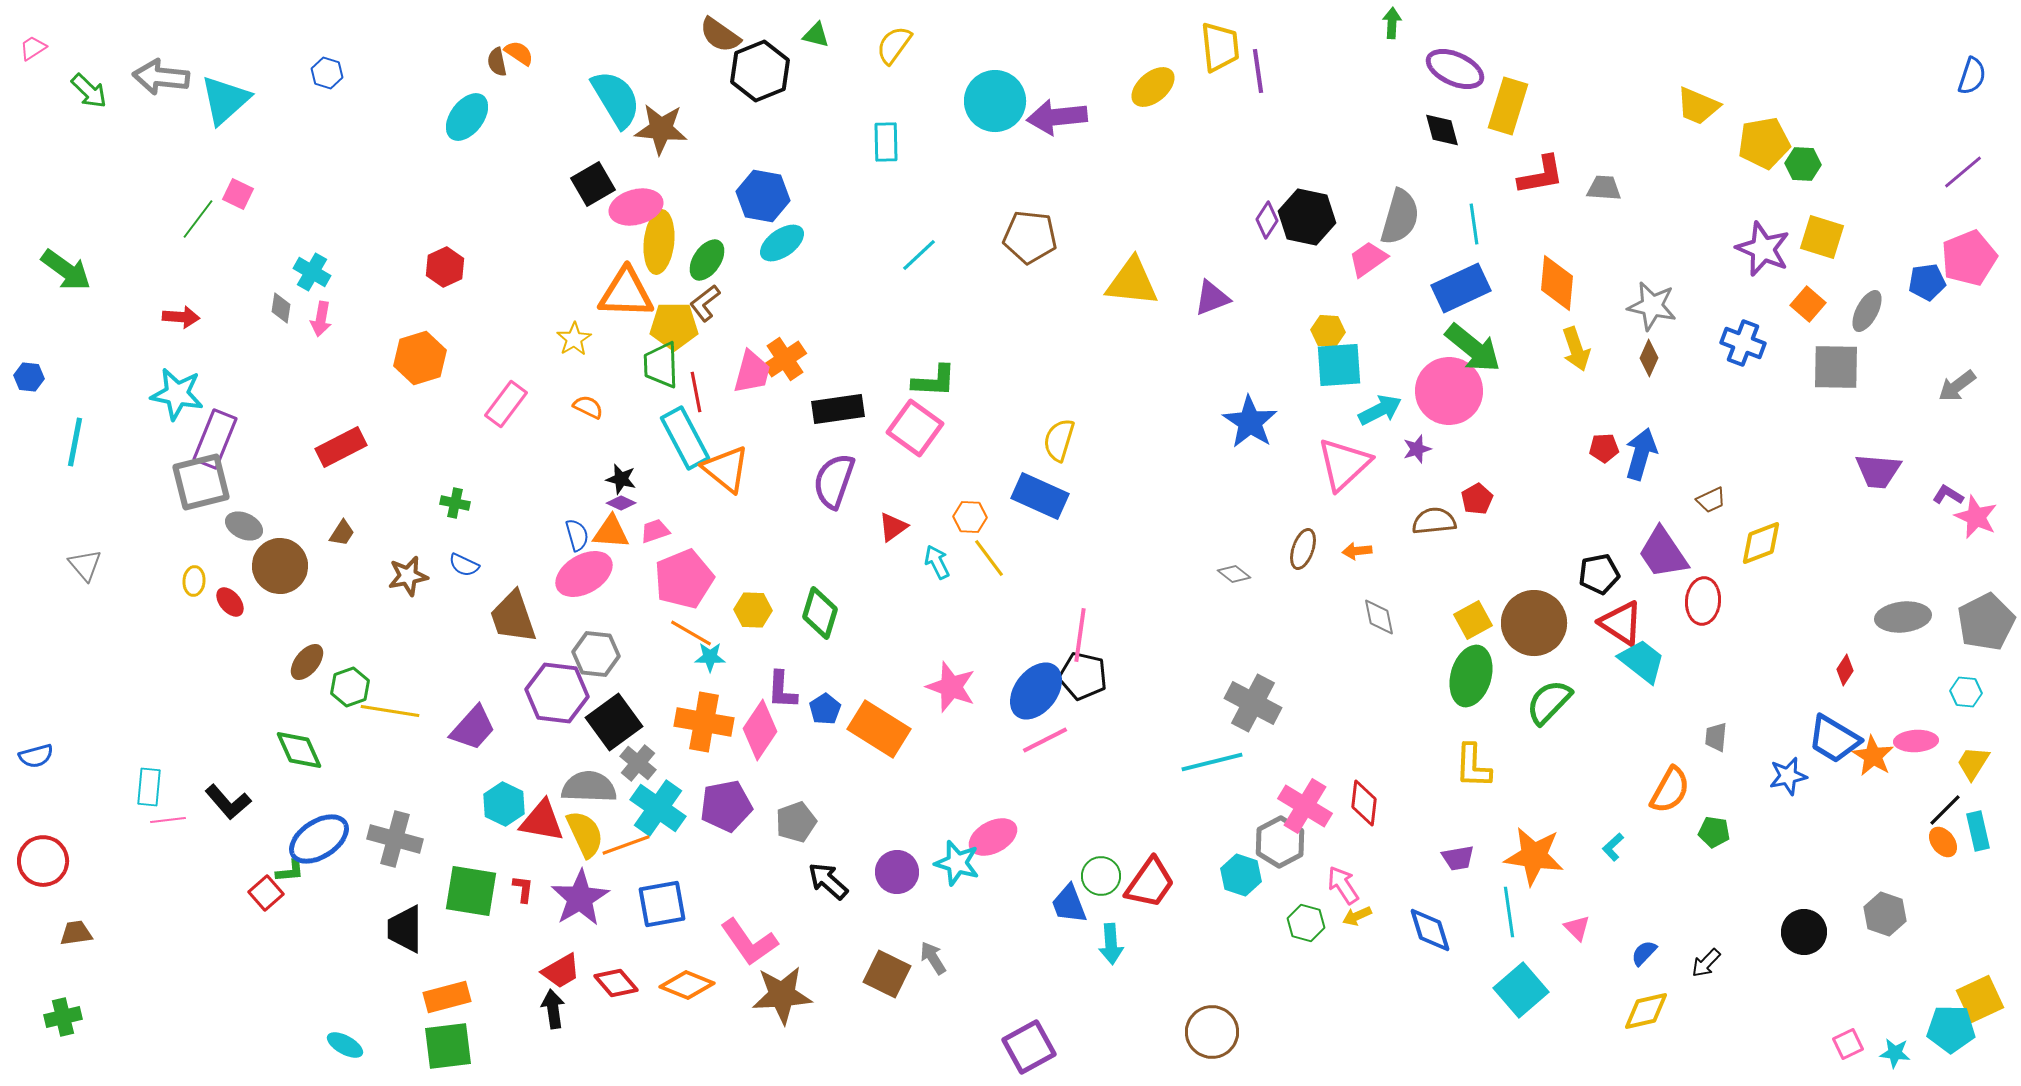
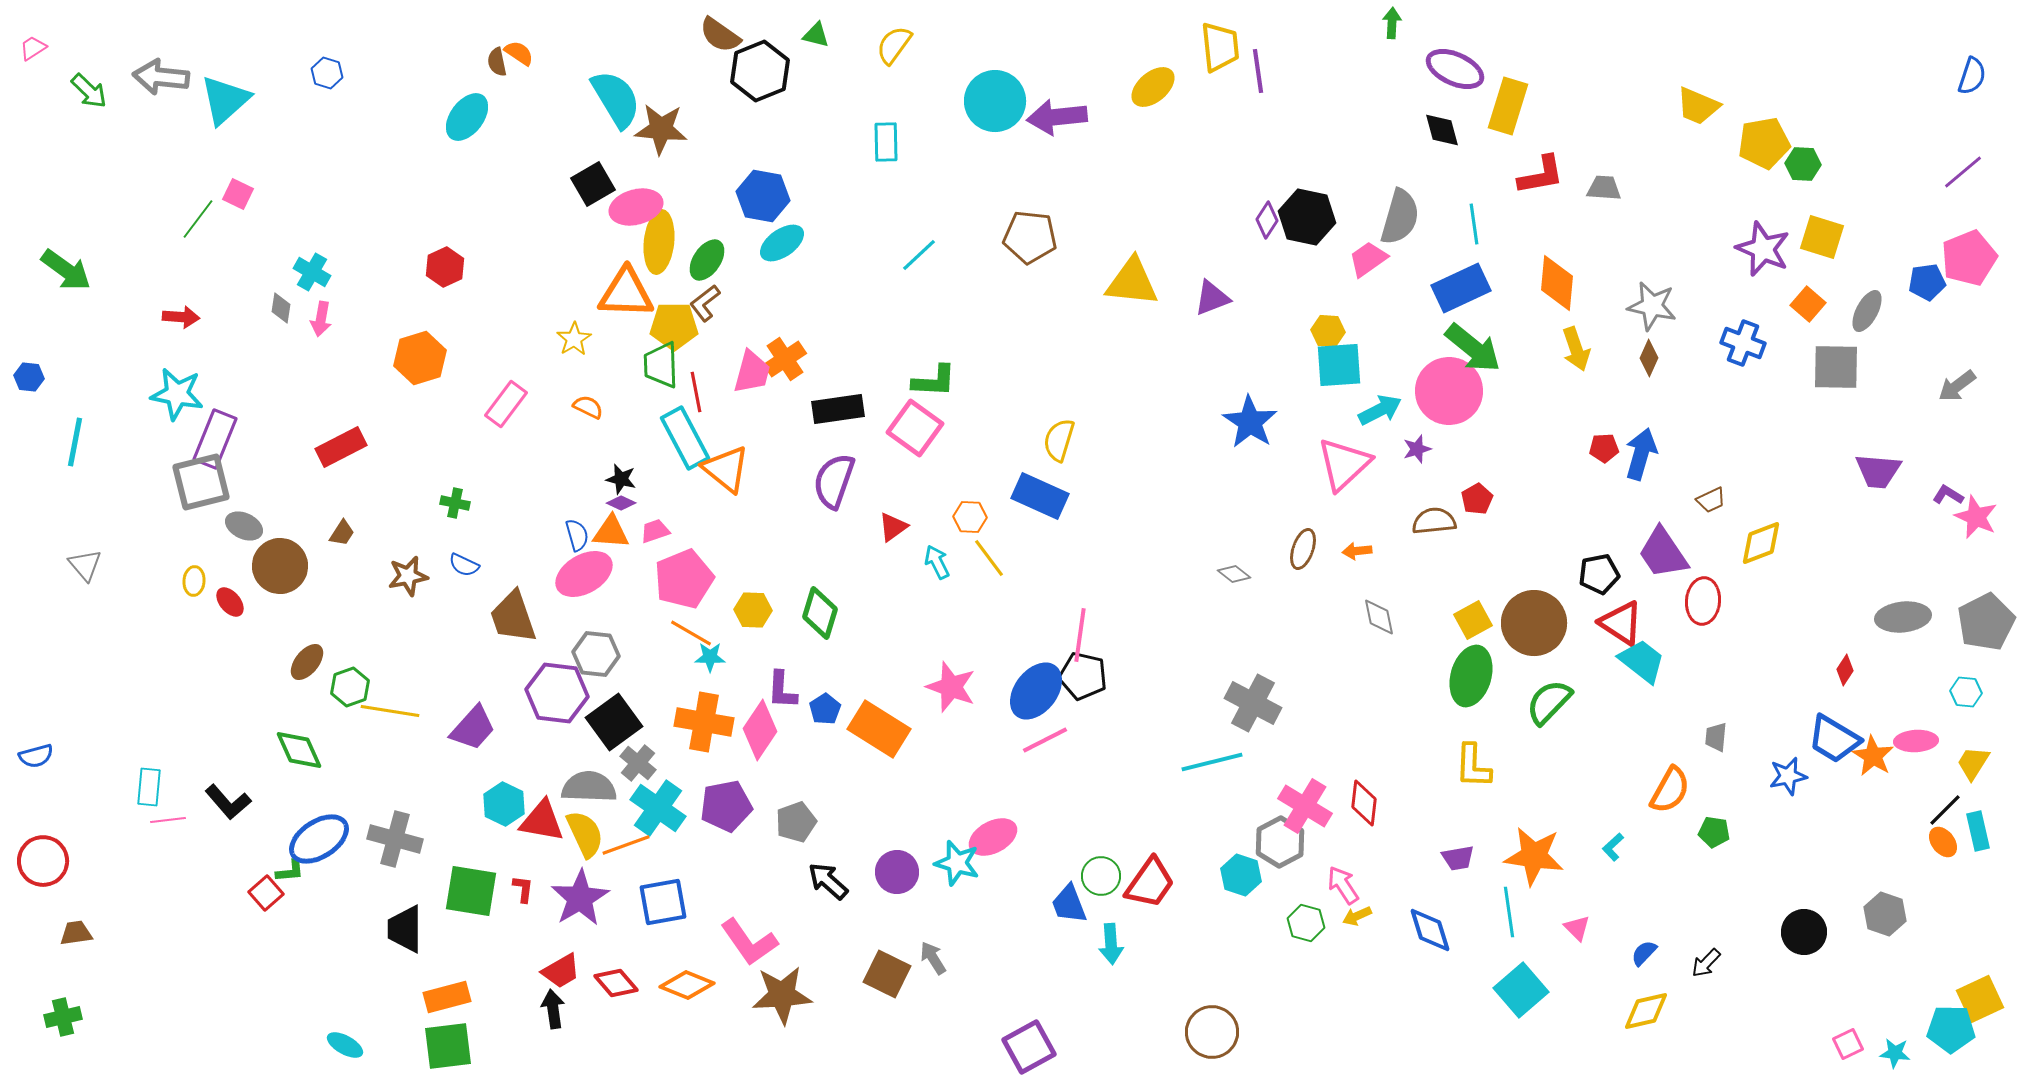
blue square at (662, 904): moved 1 px right, 2 px up
